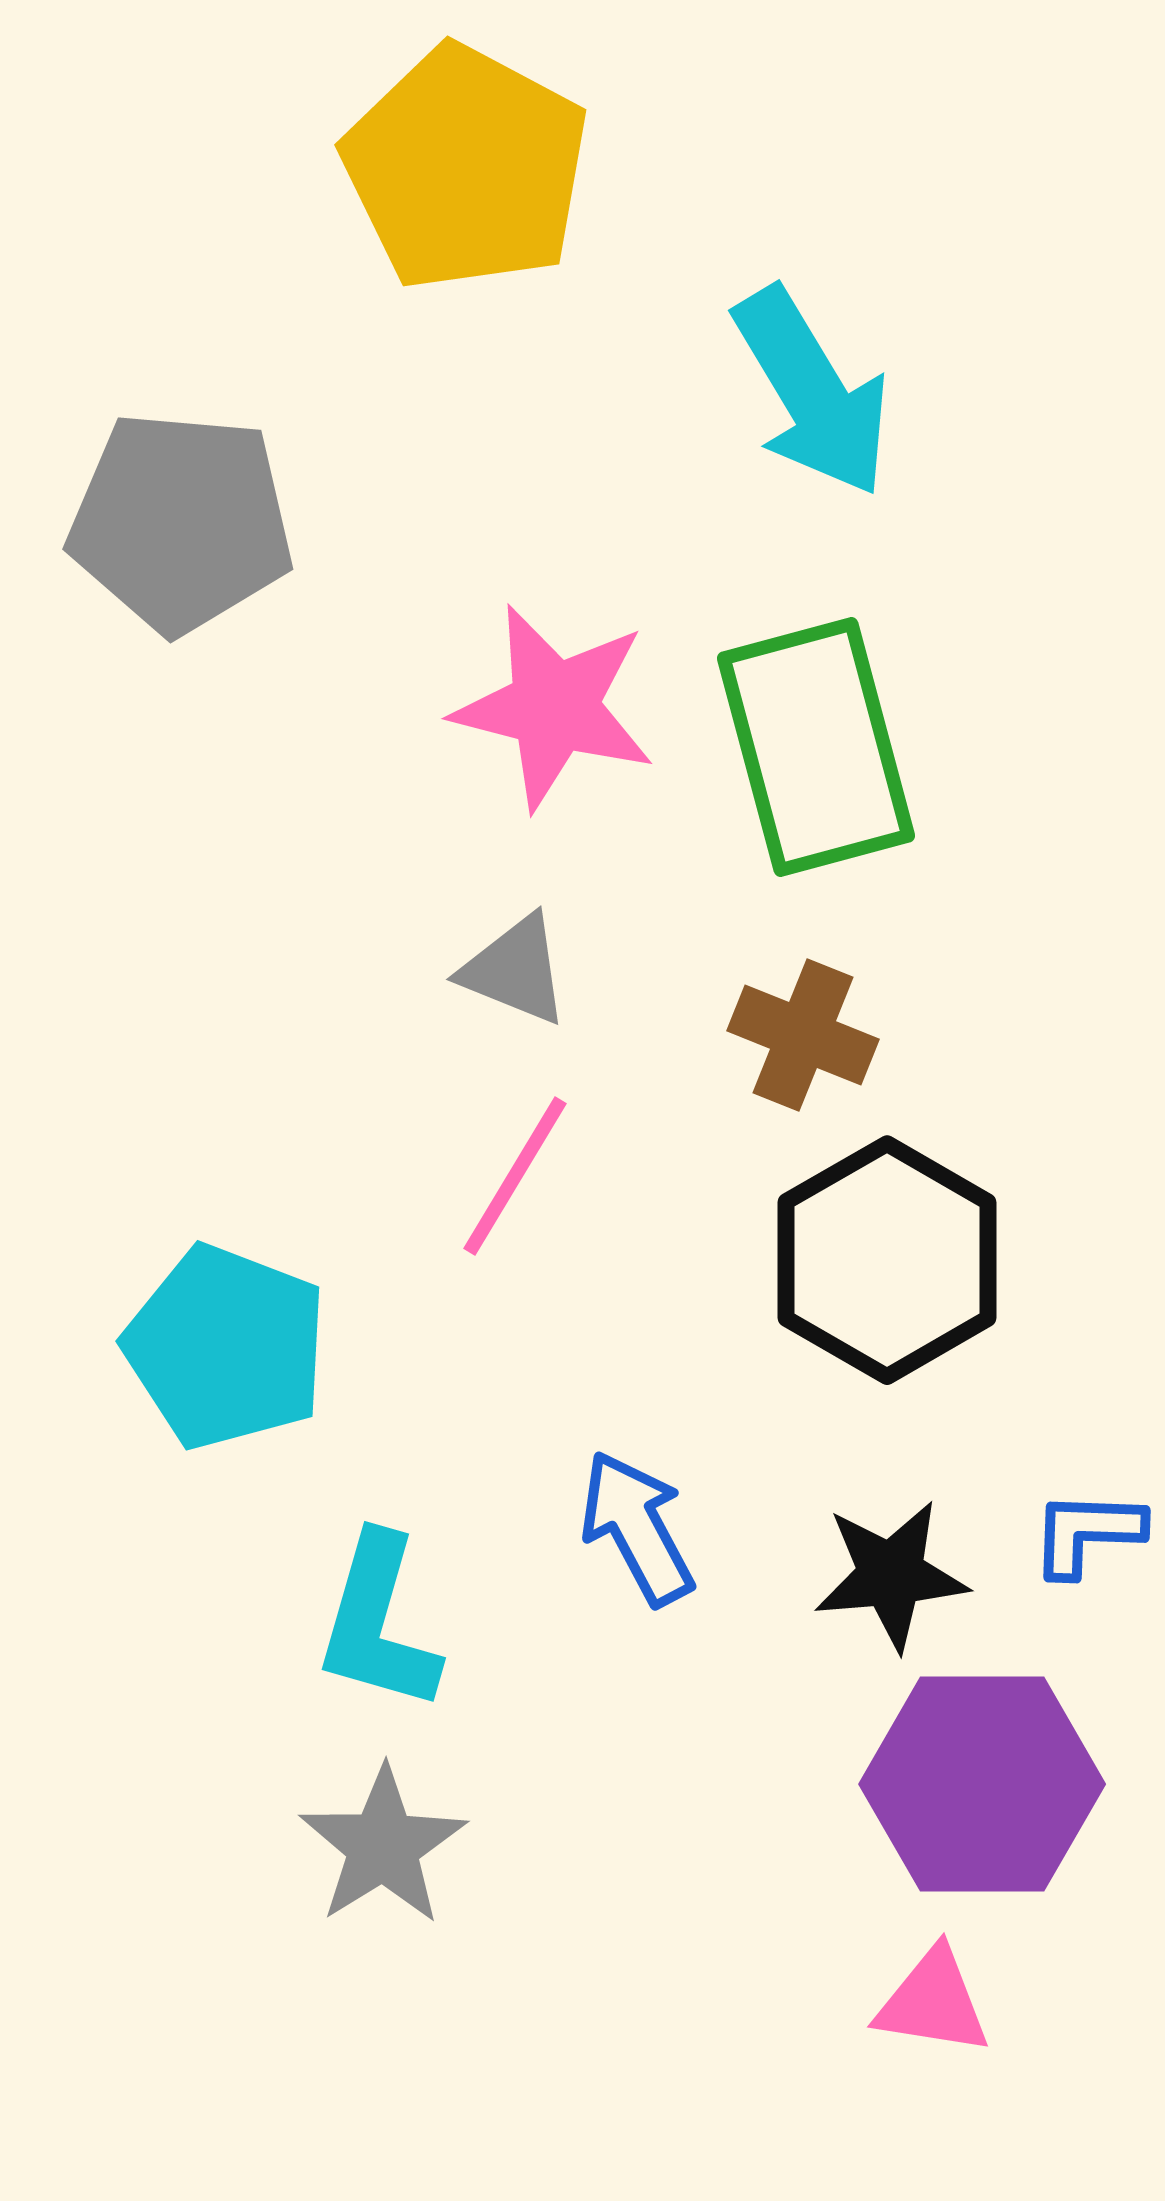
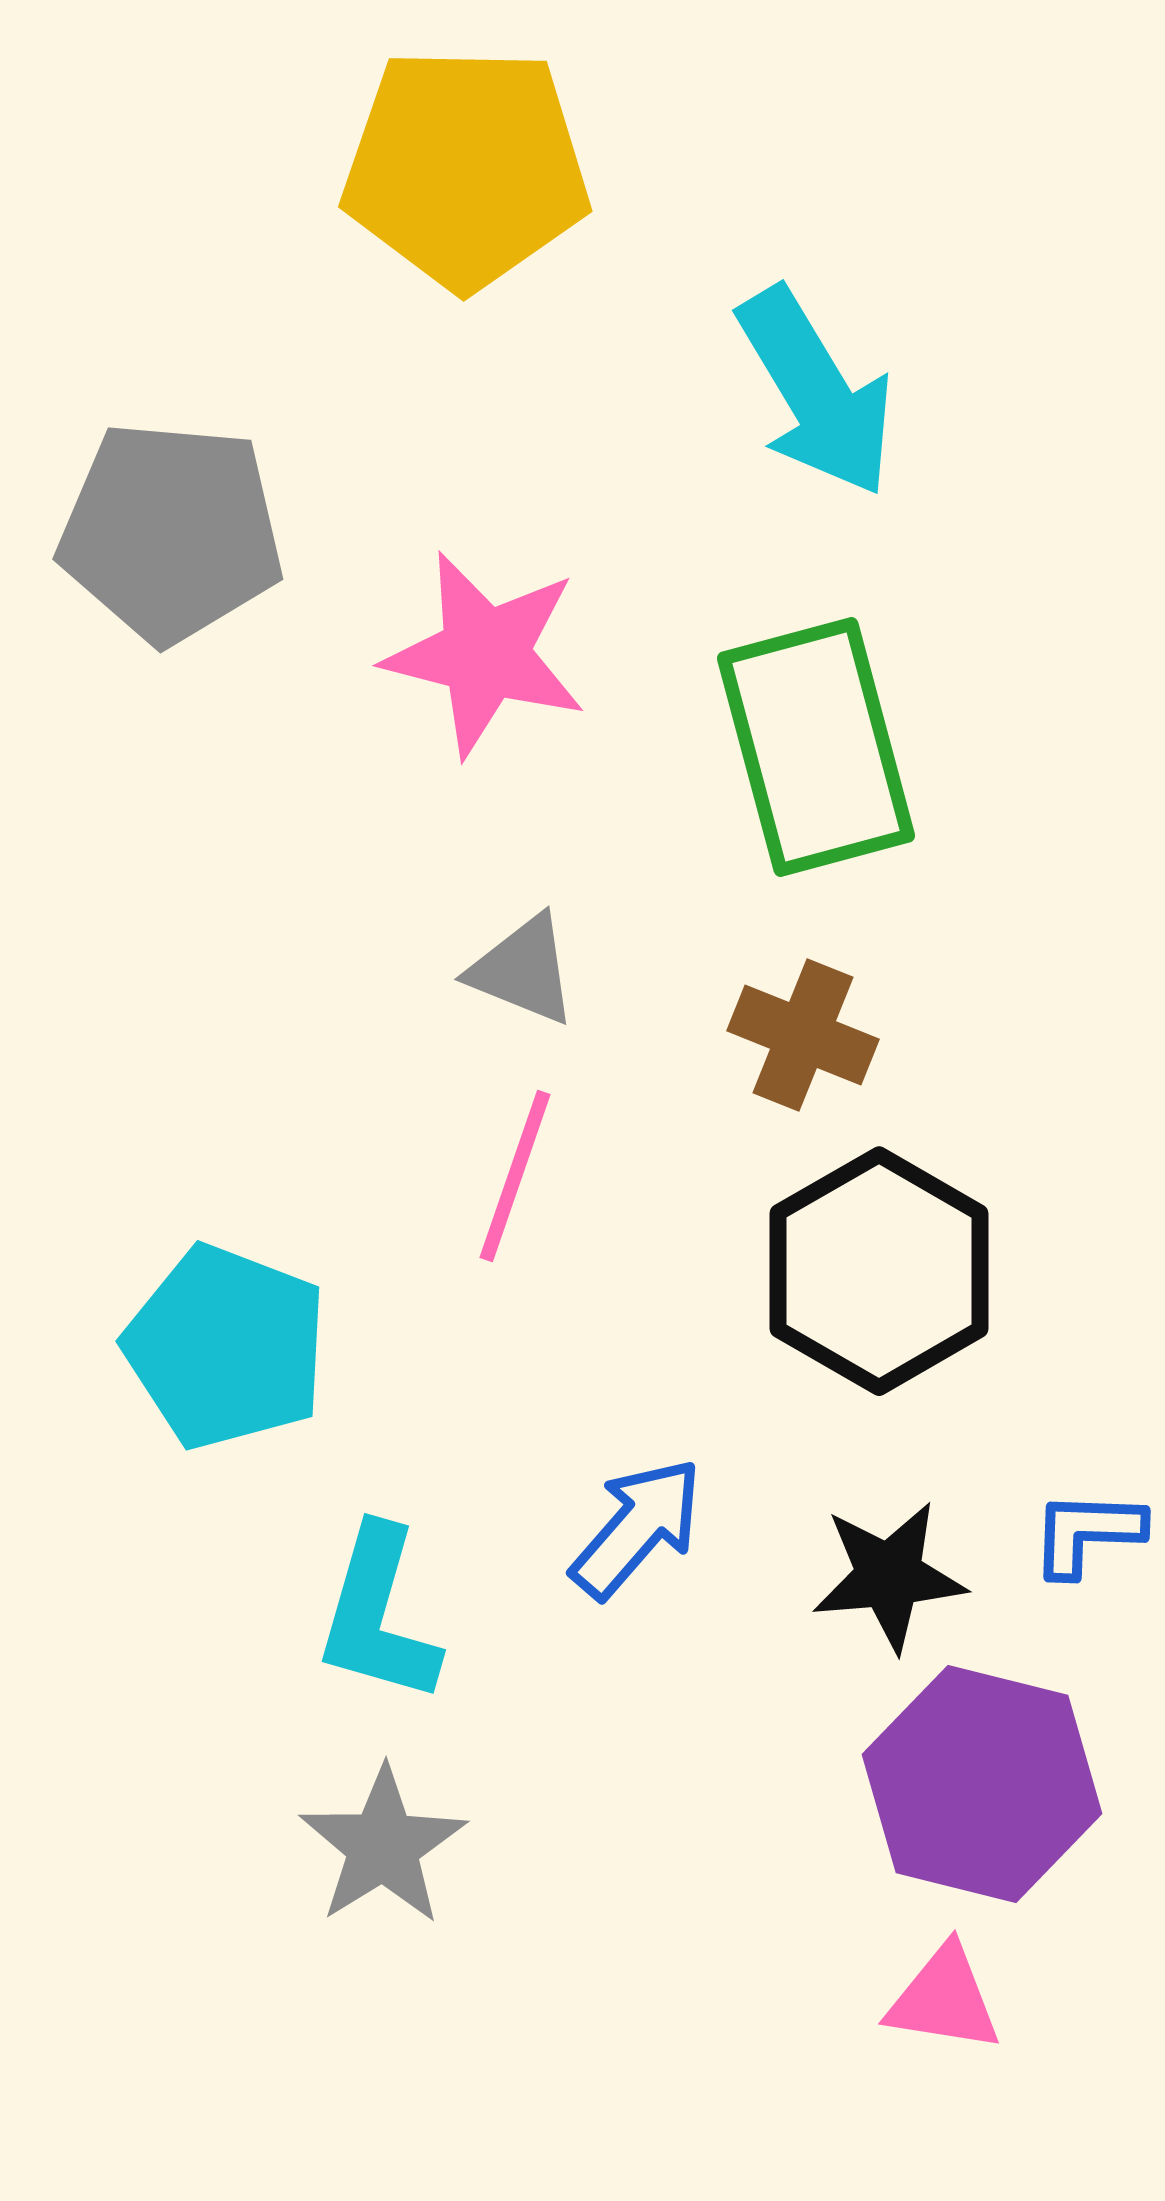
yellow pentagon: rotated 27 degrees counterclockwise
cyan arrow: moved 4 px right
gray pentagon: moved 10 px left, 10 px down
pink star: moved 69 px left, 53 px up
gray triangle: moved 8 px right
pink line: rotated 12 degrees counterclockwise
black hexagon: moved 8 px left, 11 px down
blue arrow: rotated 69 degrees clockwise
black star: moved 2 px left, 1 px down
cyan L-shape: moved 8 px up
purple hexagon: rotated 14 degrees clockwise
pink triangle: moved 11 px right, 3 px up
